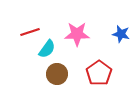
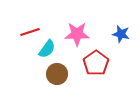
red pentagon: moved 3 px left, 10 px up
